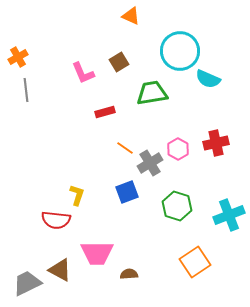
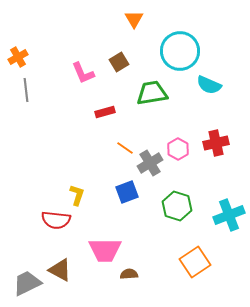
orange triangle: moved 3 px right, 3 px down; rotated 36 degrees clockwise
cyan semicircle: moved 1 px right, 6 px down
pink trapezoid: moved 8 px right, 3 px up
